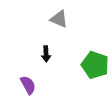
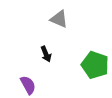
black arrow: rotated 21 degrees counterclockwise
